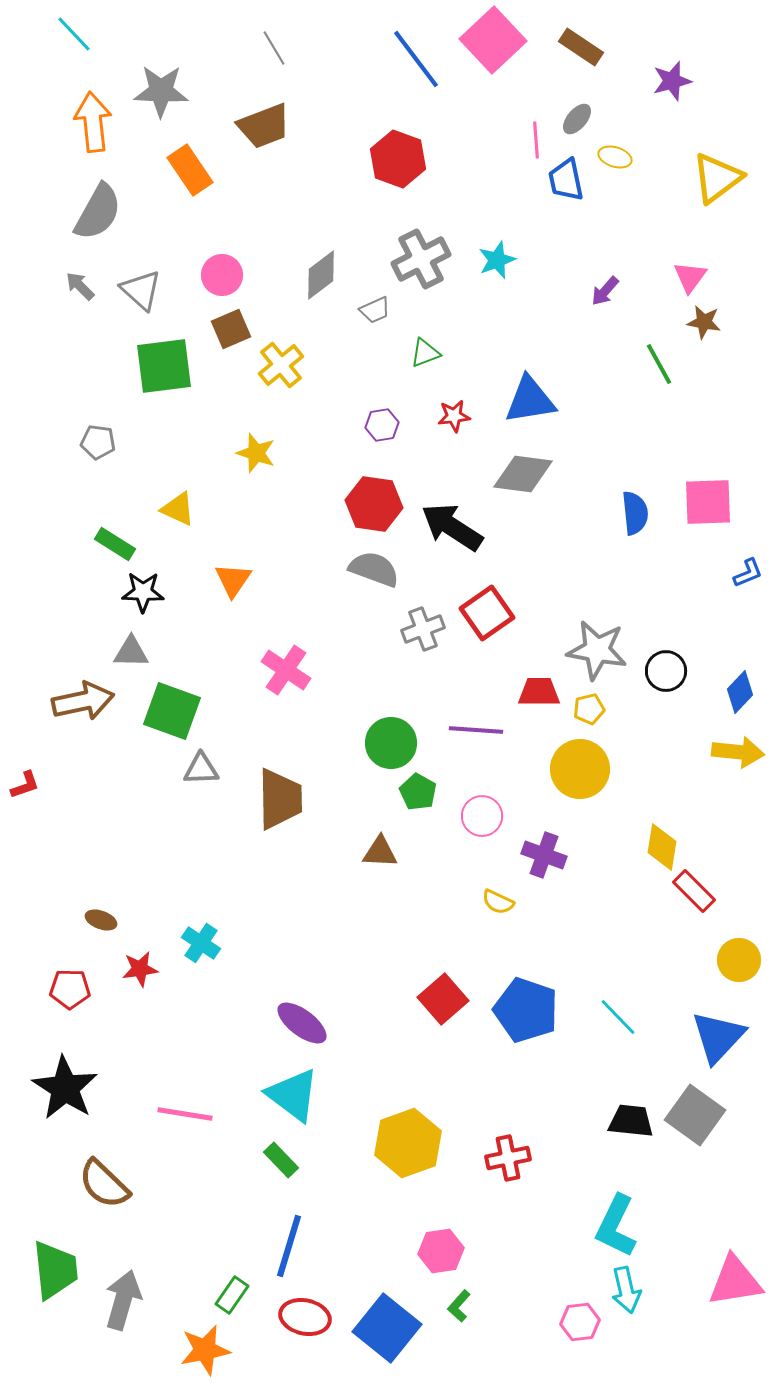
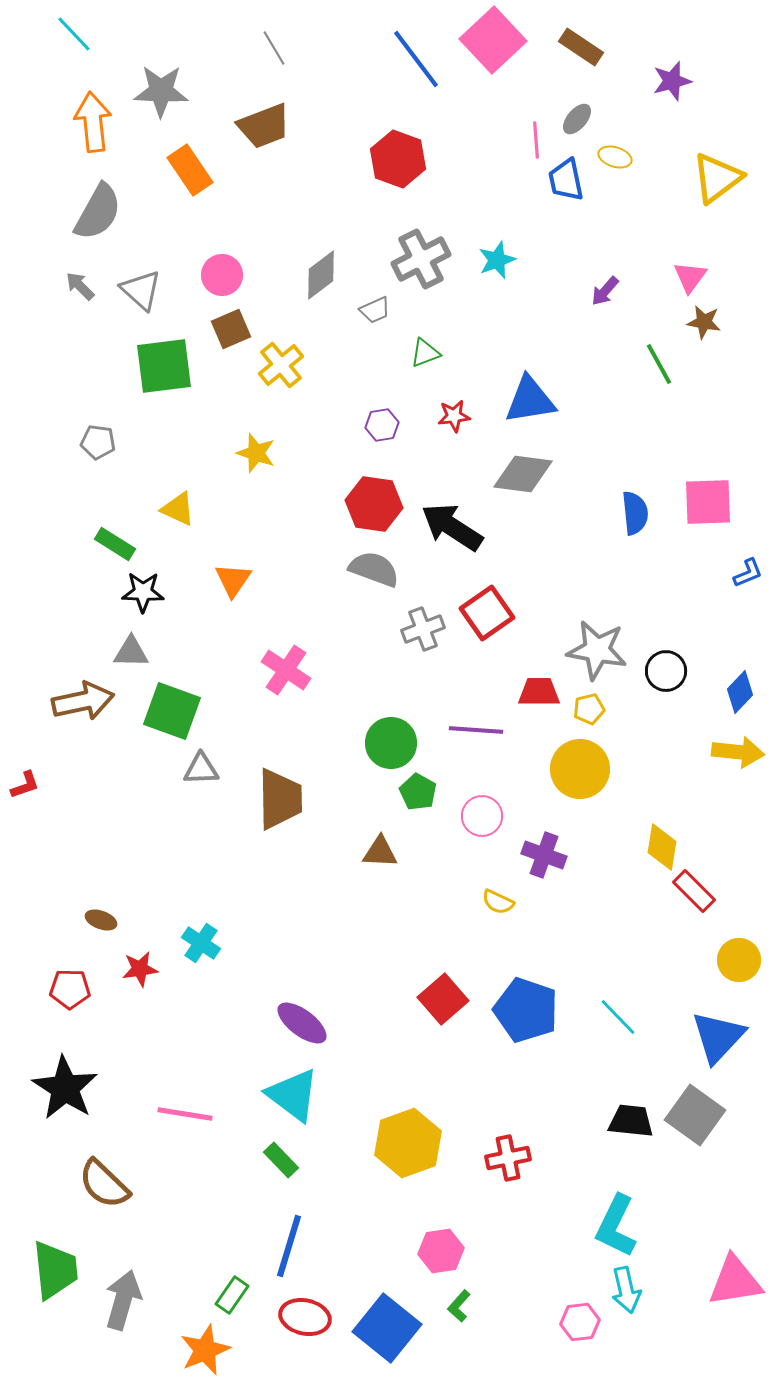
orange star at (205, 1350): rotated 12 degrees counterclockwise
